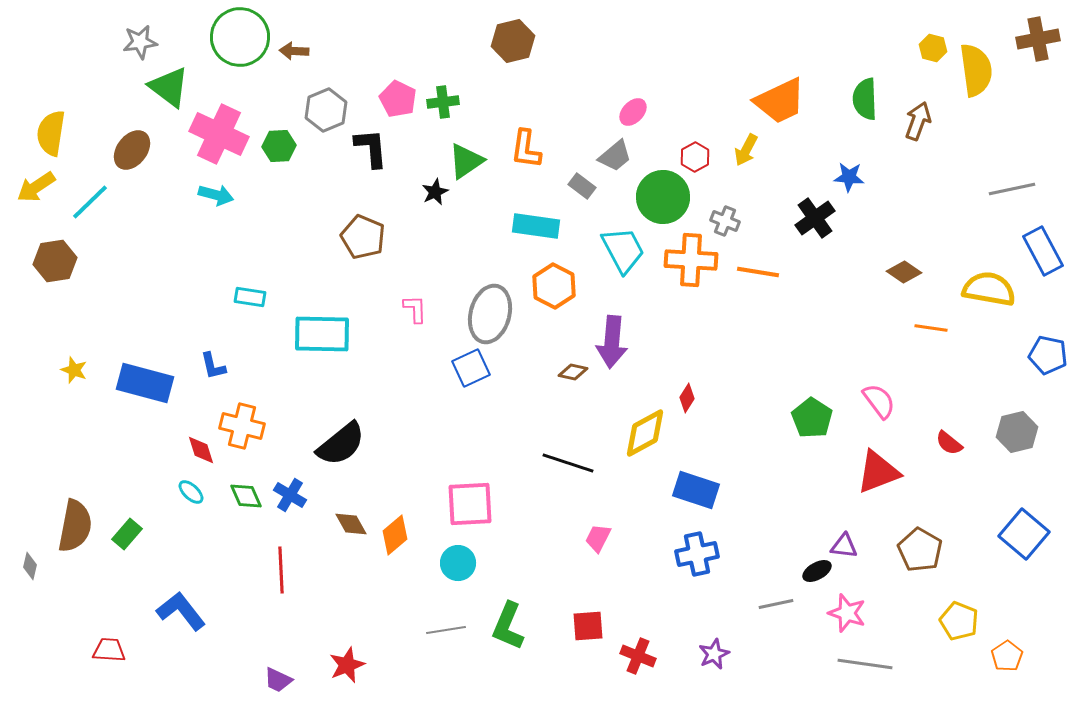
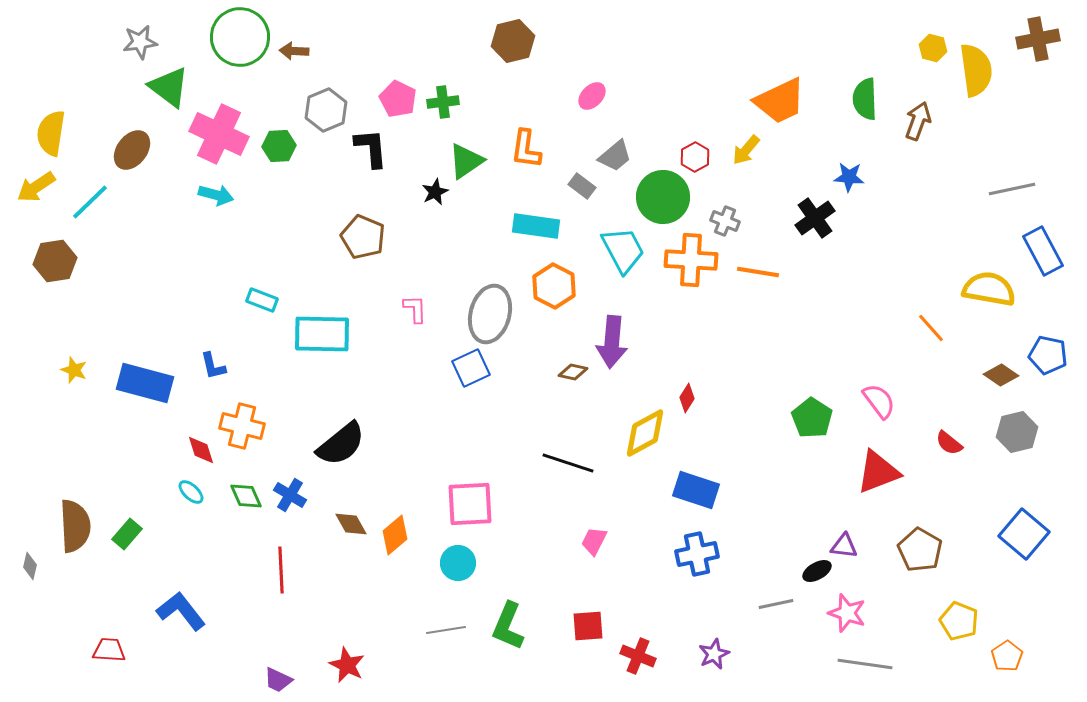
pink ellipse at (633, 112): moved 41 px left, 16 px up
yellow arrow at (746, 150): rotated 12 degrees clockwise
brown diamond at (904, 272): moved 97 px right, 103 px down
cyan rectangle at (250, 297): moved 12 px right, 3 px down; rotated 12 degrees clockwise
orange line at (931, 328): rotated 40 degrees clockwise
brown semicircle at (75, 526): rotated 14 degrees counterclockwise
pink trapezoid at (598, 538): moved 4 px left, 3 px down
red star at (347, 665): rotated 24 degrees counterclockwise
